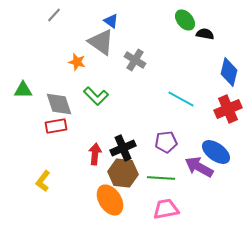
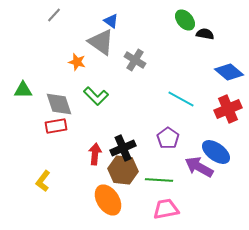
blue diamond: rotated 64 degrees counterclockwise
purple pentagon: moved 2 px right, 4 px up; rotated 30 degrees counterclockwise
brown hexagon: moved 3 px up
green line: moved 2 px left, 2 px down
orange ellipse: moved 2 px left
